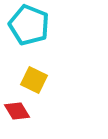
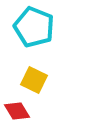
cyan pentagon: moved 5 px right, 2 px down
